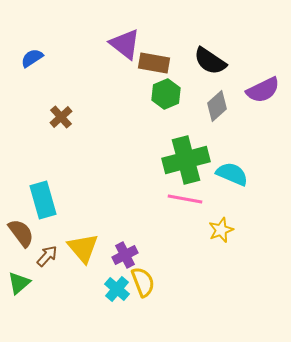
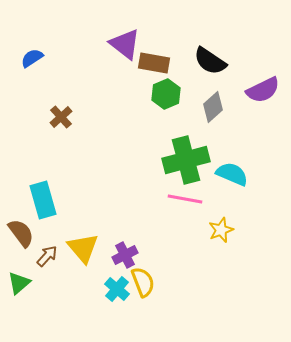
gray diamond: moved 4 px left, 1 px down
